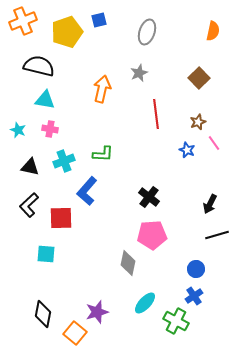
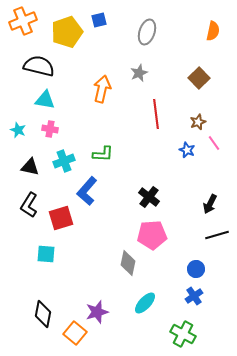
black L-shape: rotated 15 degrees counterclockwise
red square: rotated 15 degrees counterclockwise
green cross: moved 7 px right, 13 px down
